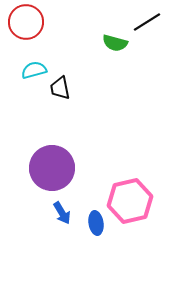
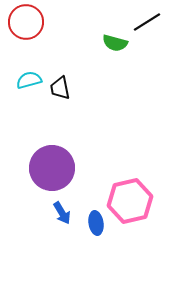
cyan semicircle: moved 5 px left, 10 px down
